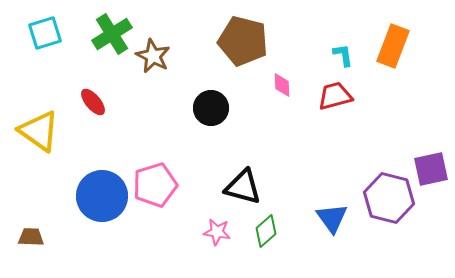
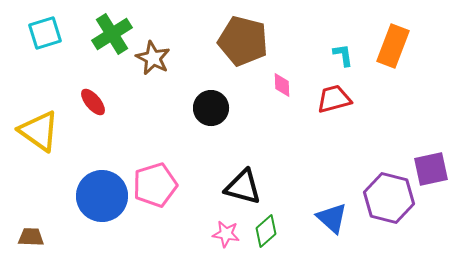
brown star: moved 2 px down
red trapezoid: moved 1 px left, 3 px down
blue triangle: rotated 12 degrees counterclockwise
pink star: moved 9 px right, 2 px down
